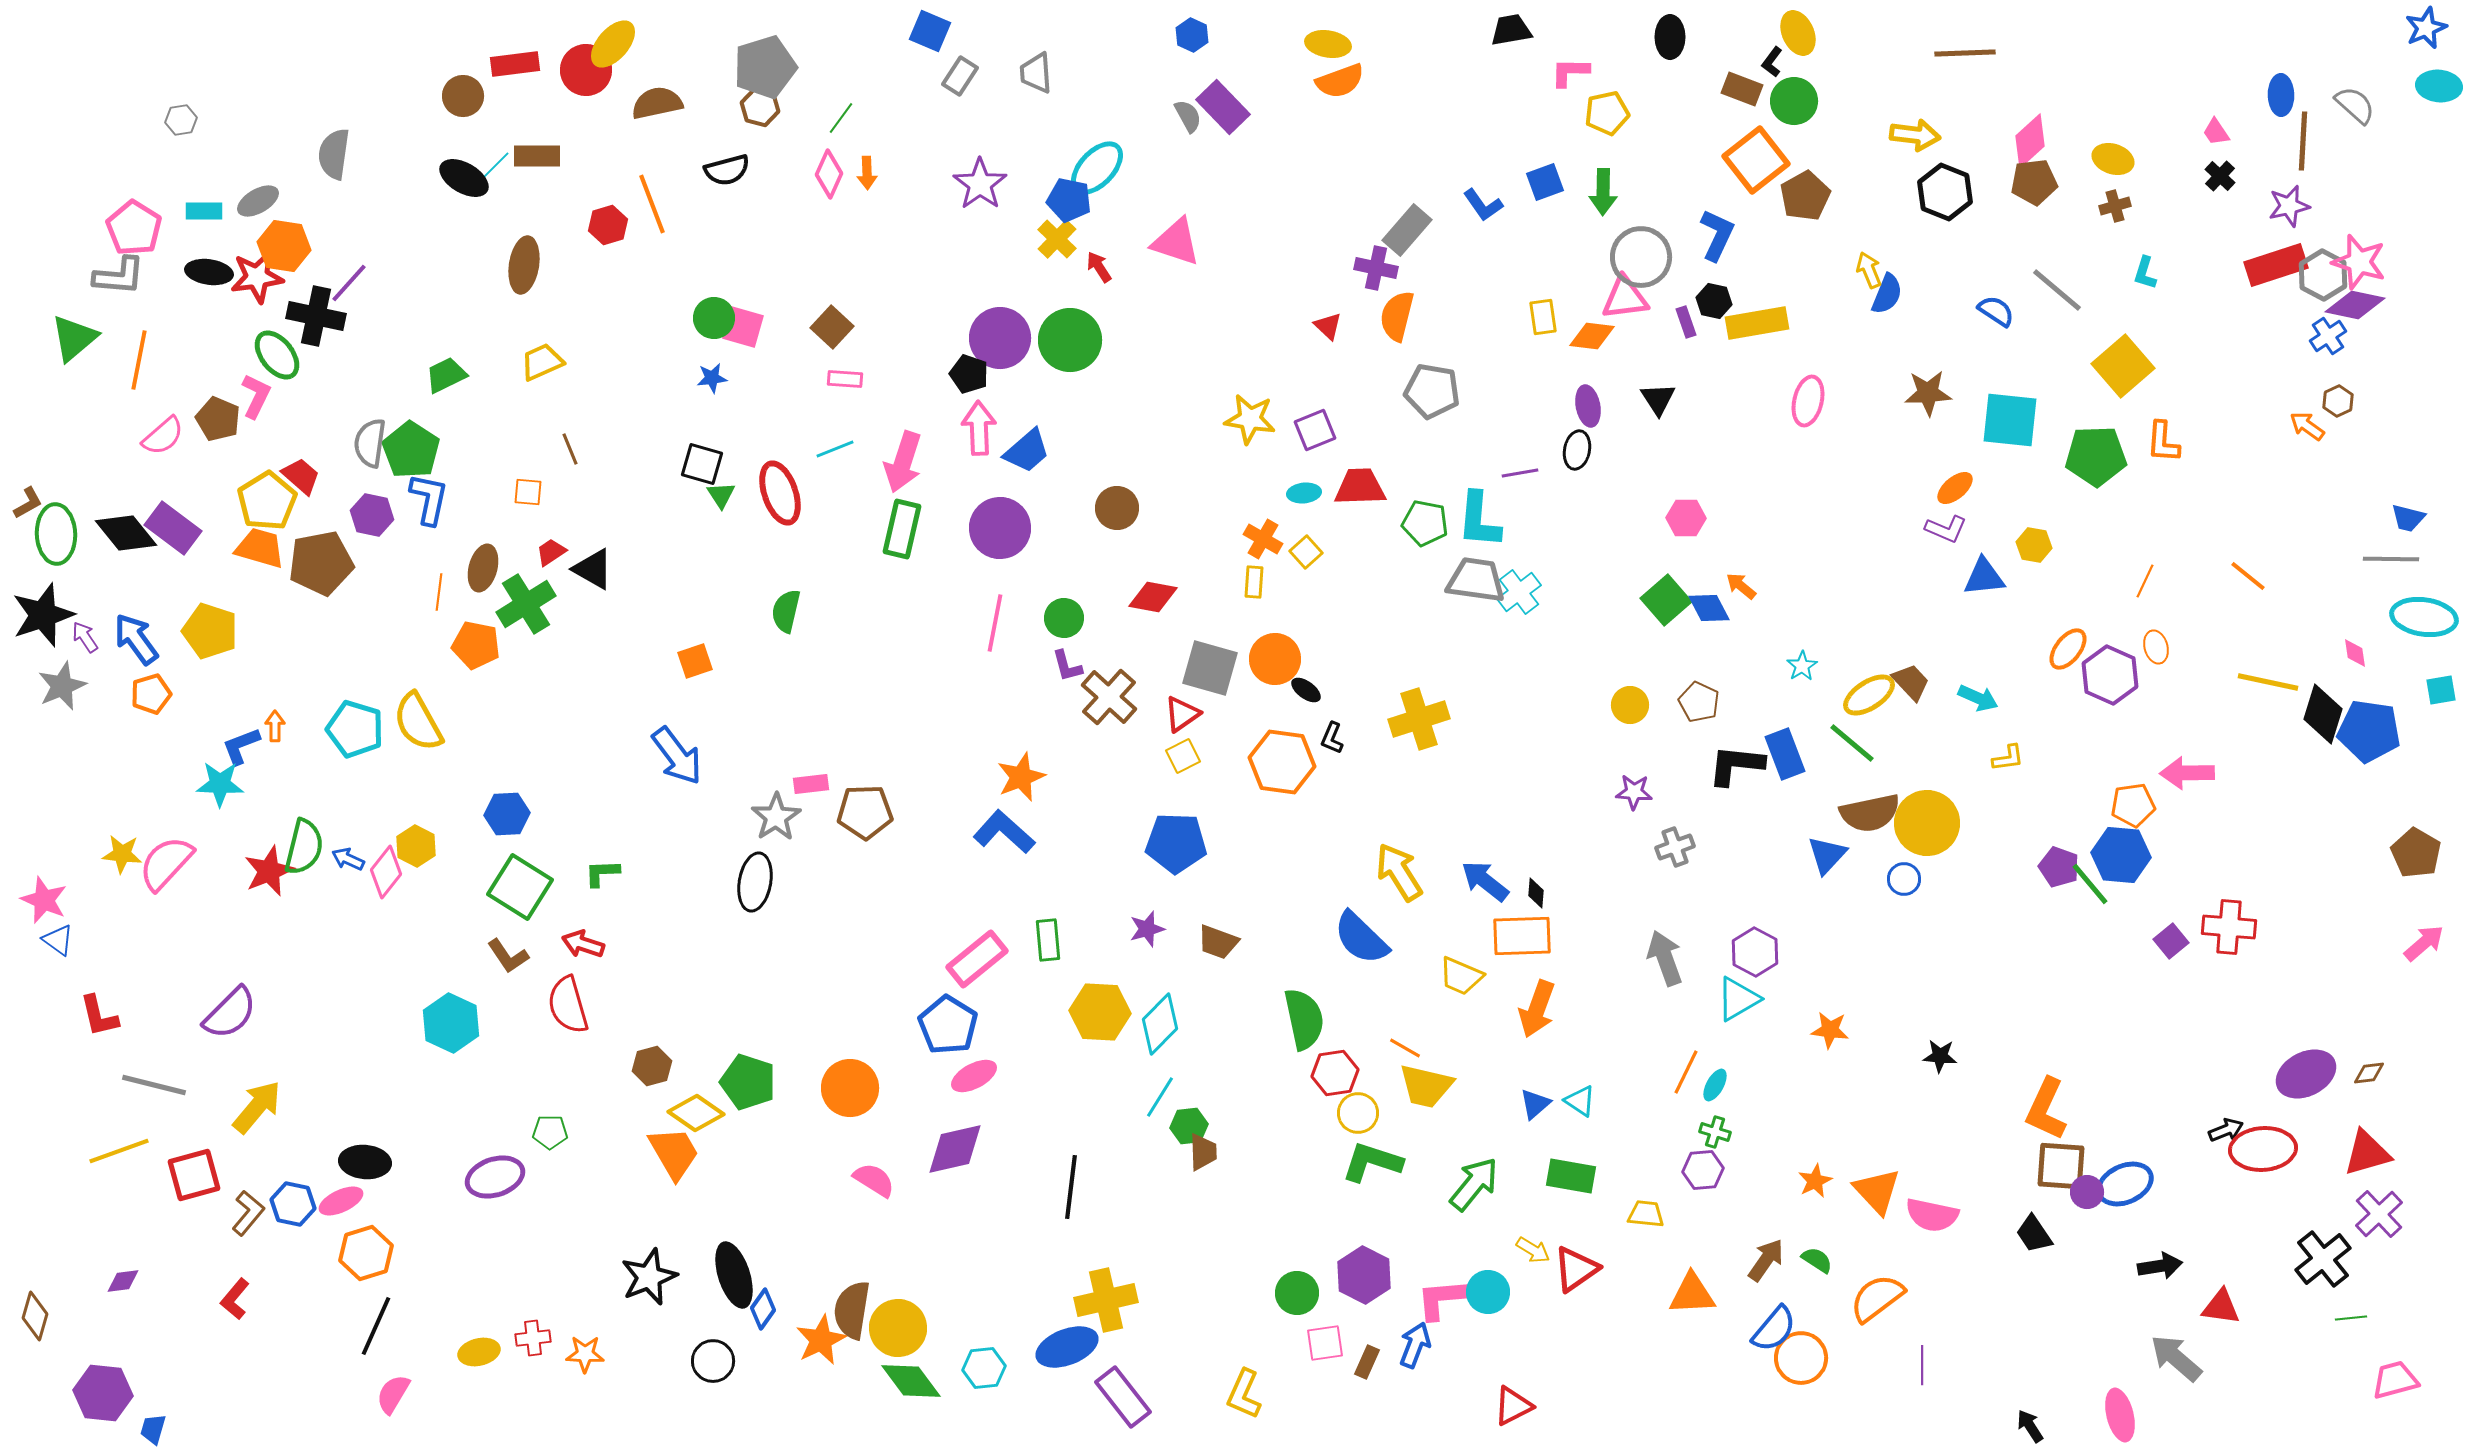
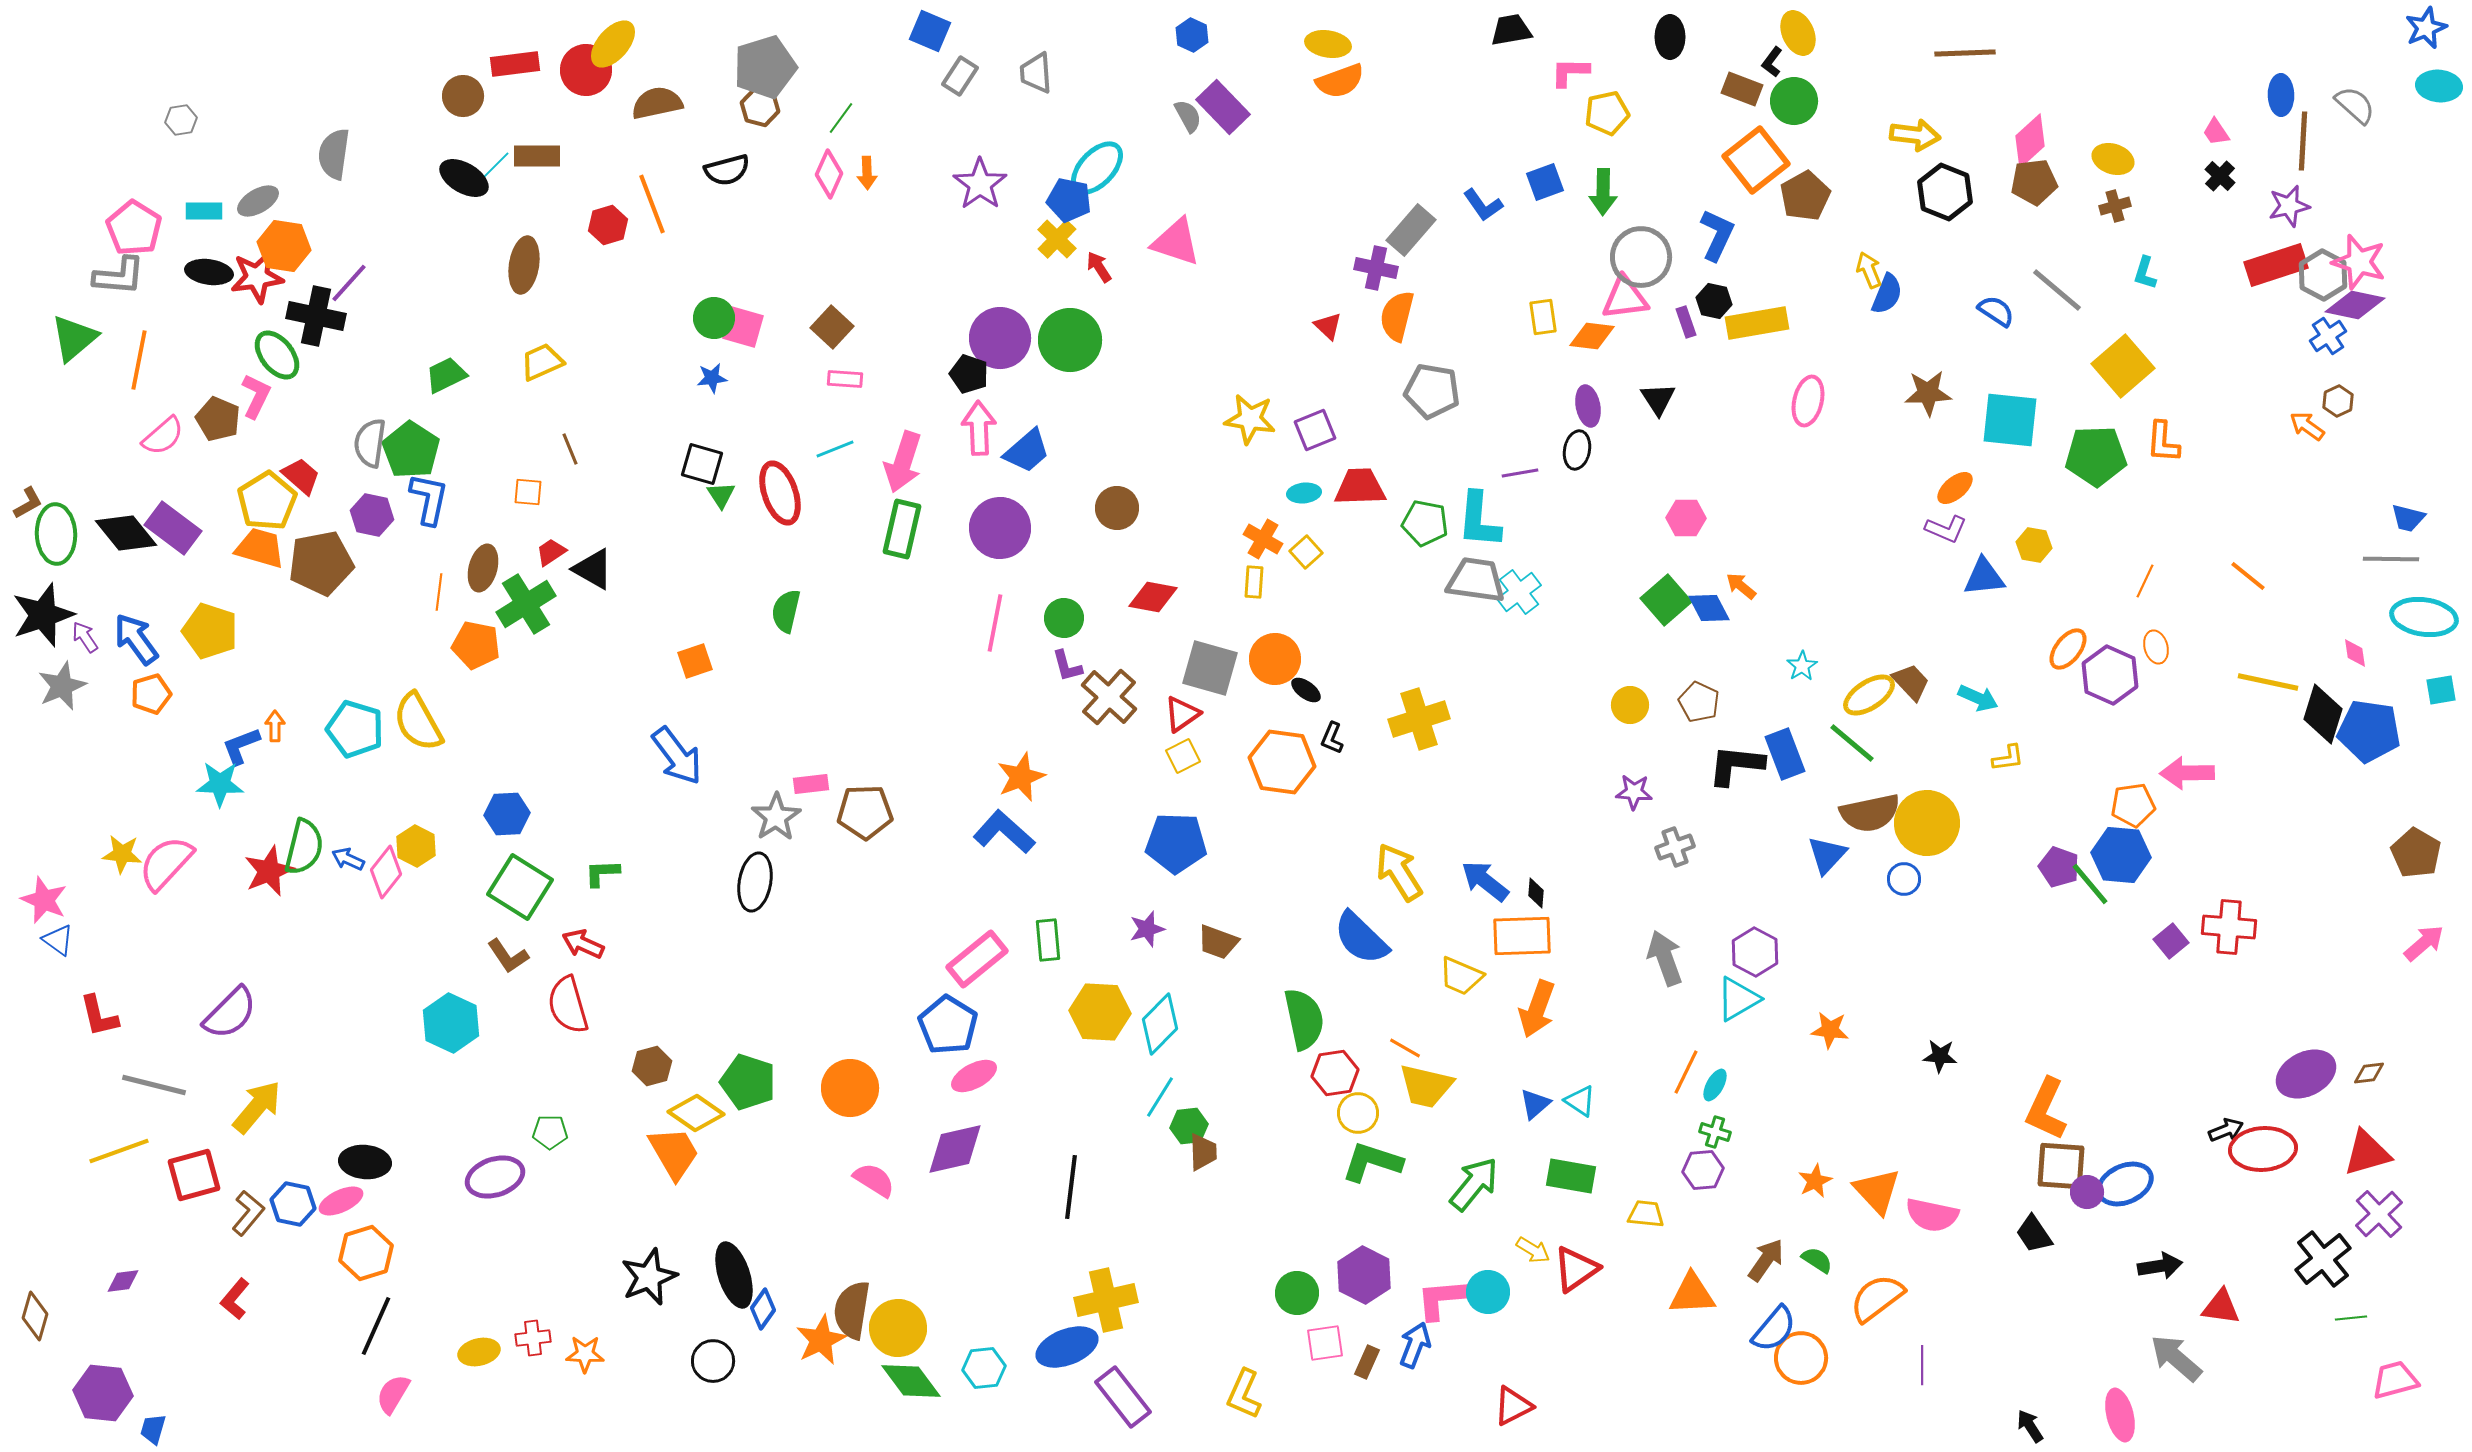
gray rectangle at (1407, 230): moved 4 px right
red arrow at (583, 944): rotated 6 degrees clockwise
